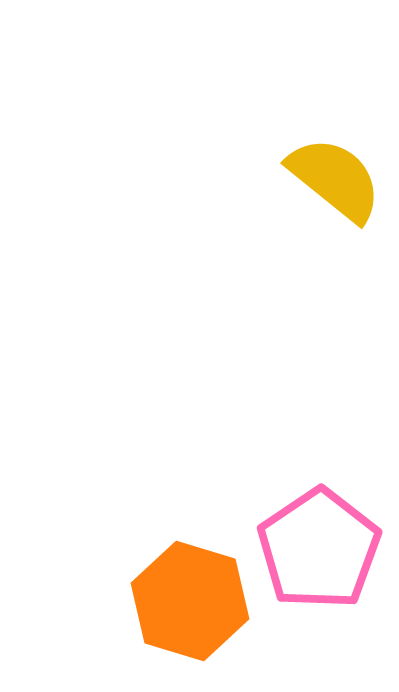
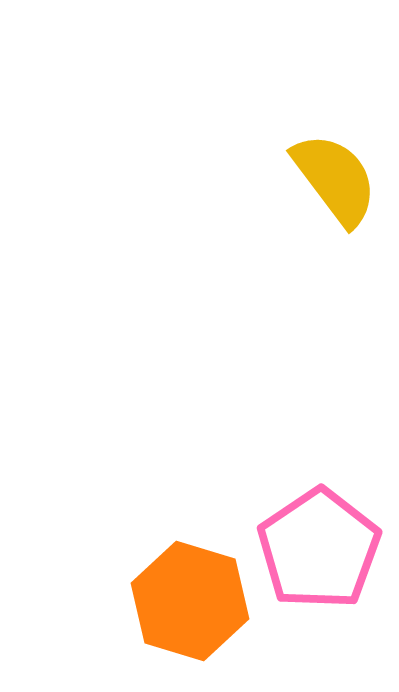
yellow semicircle: rotated 14 degrees clockwise
